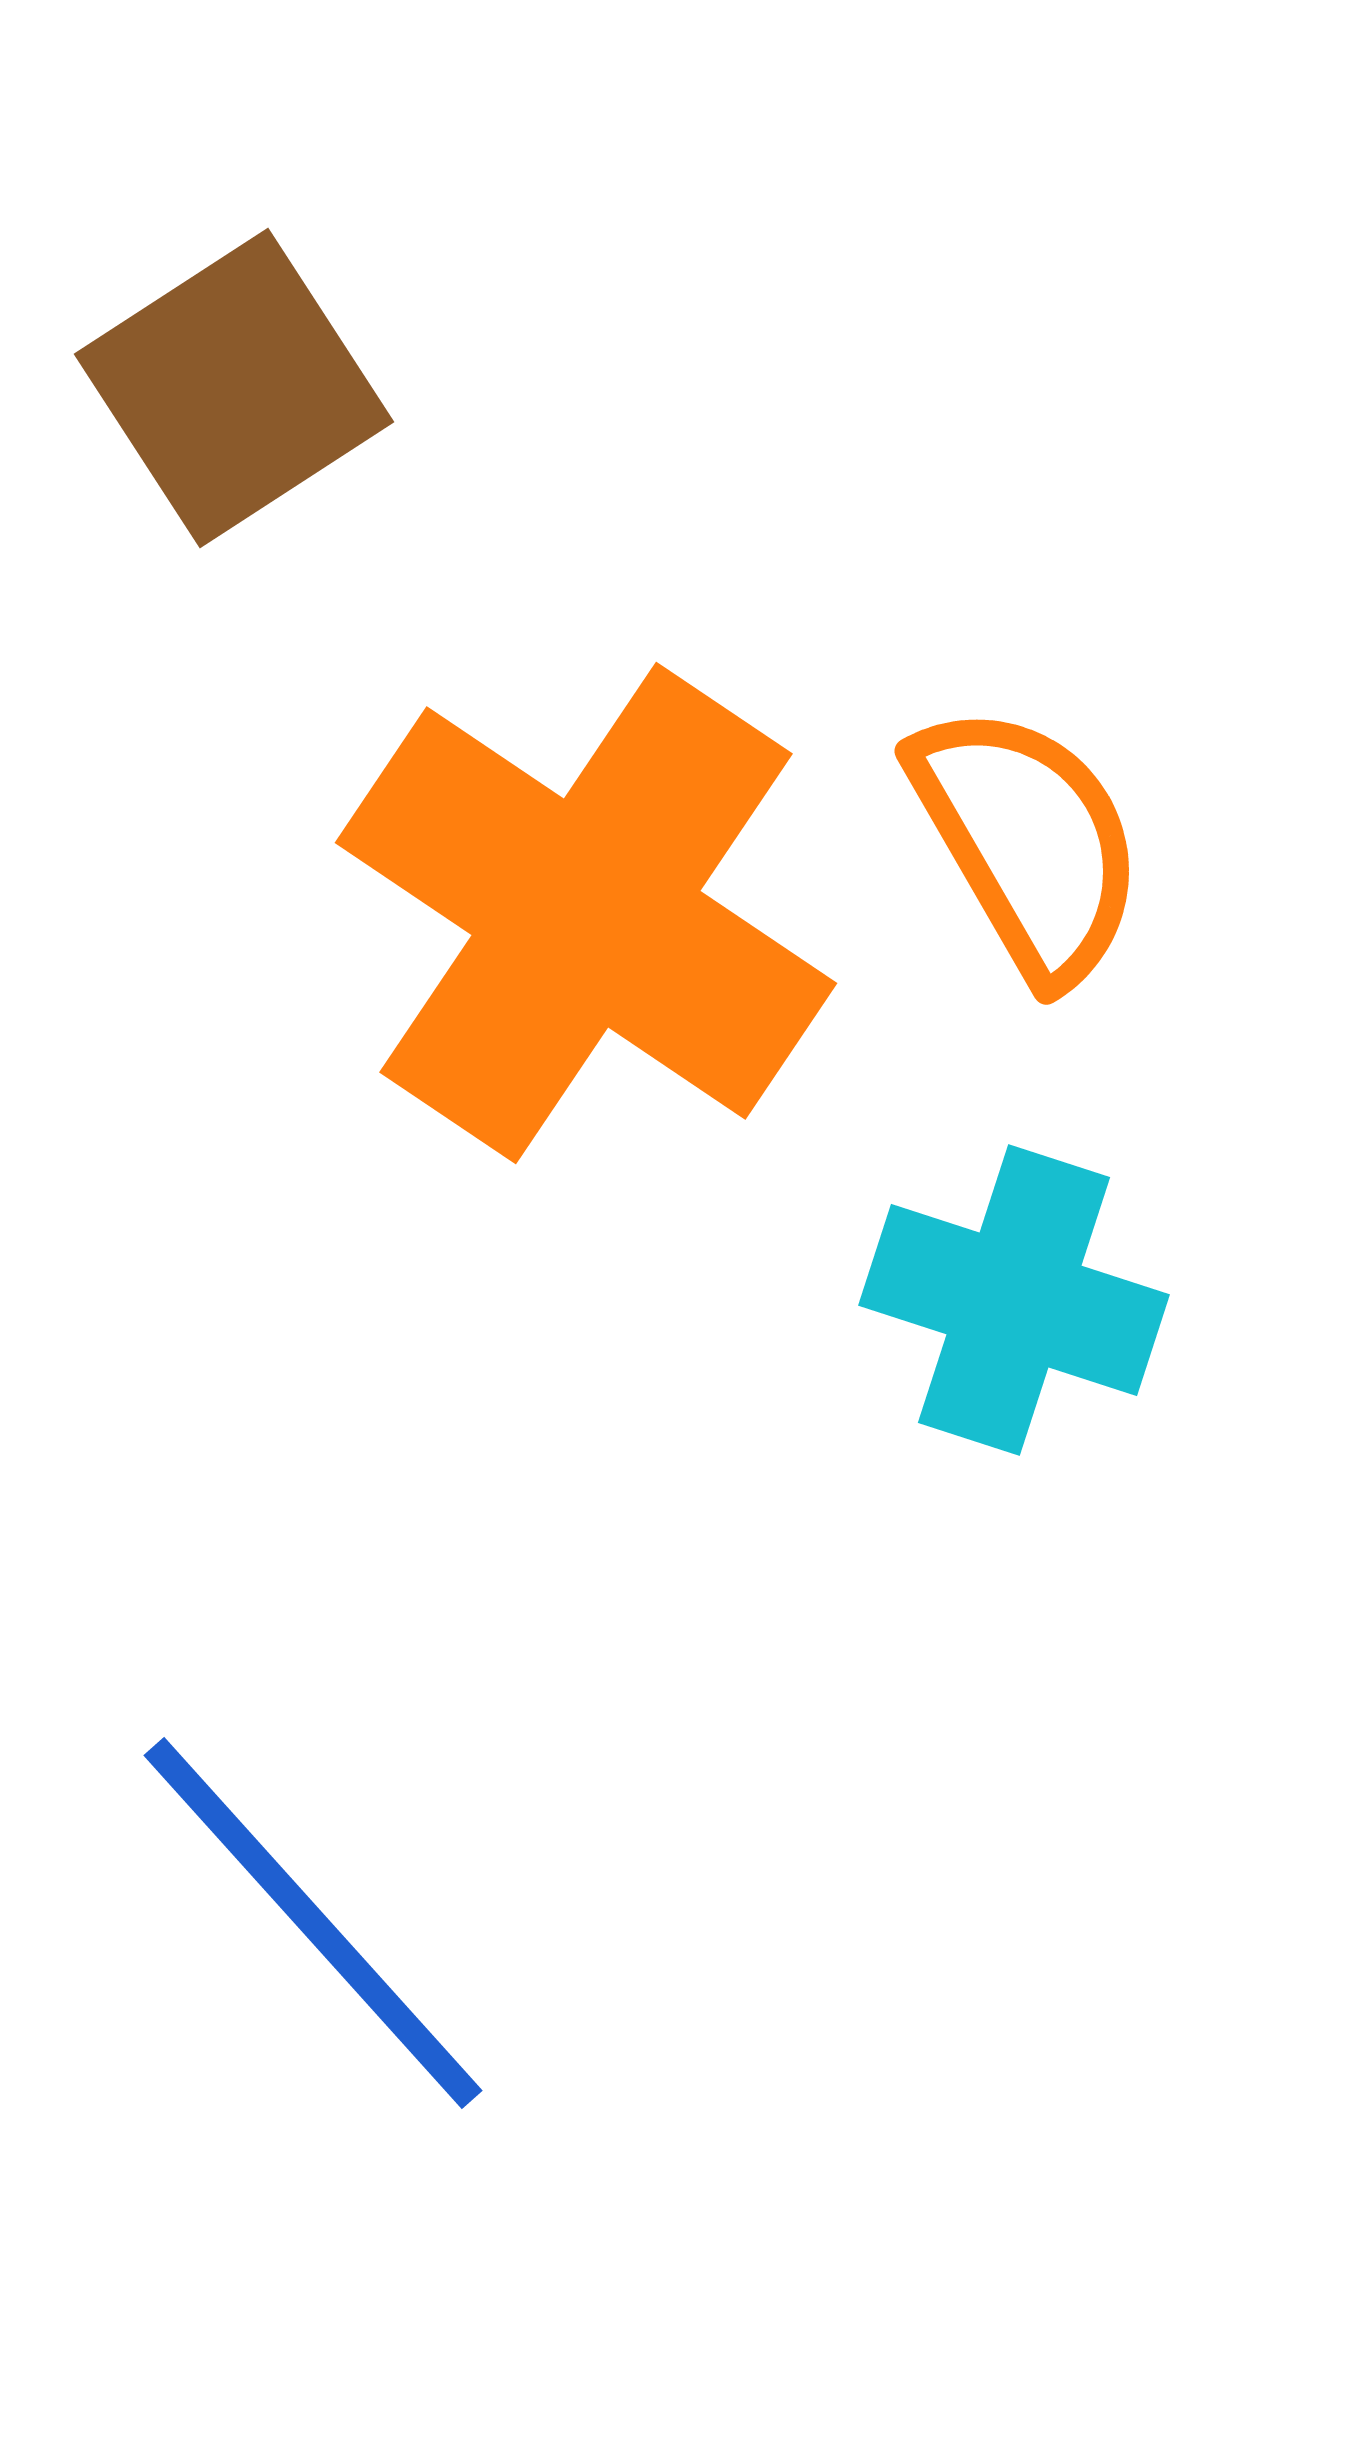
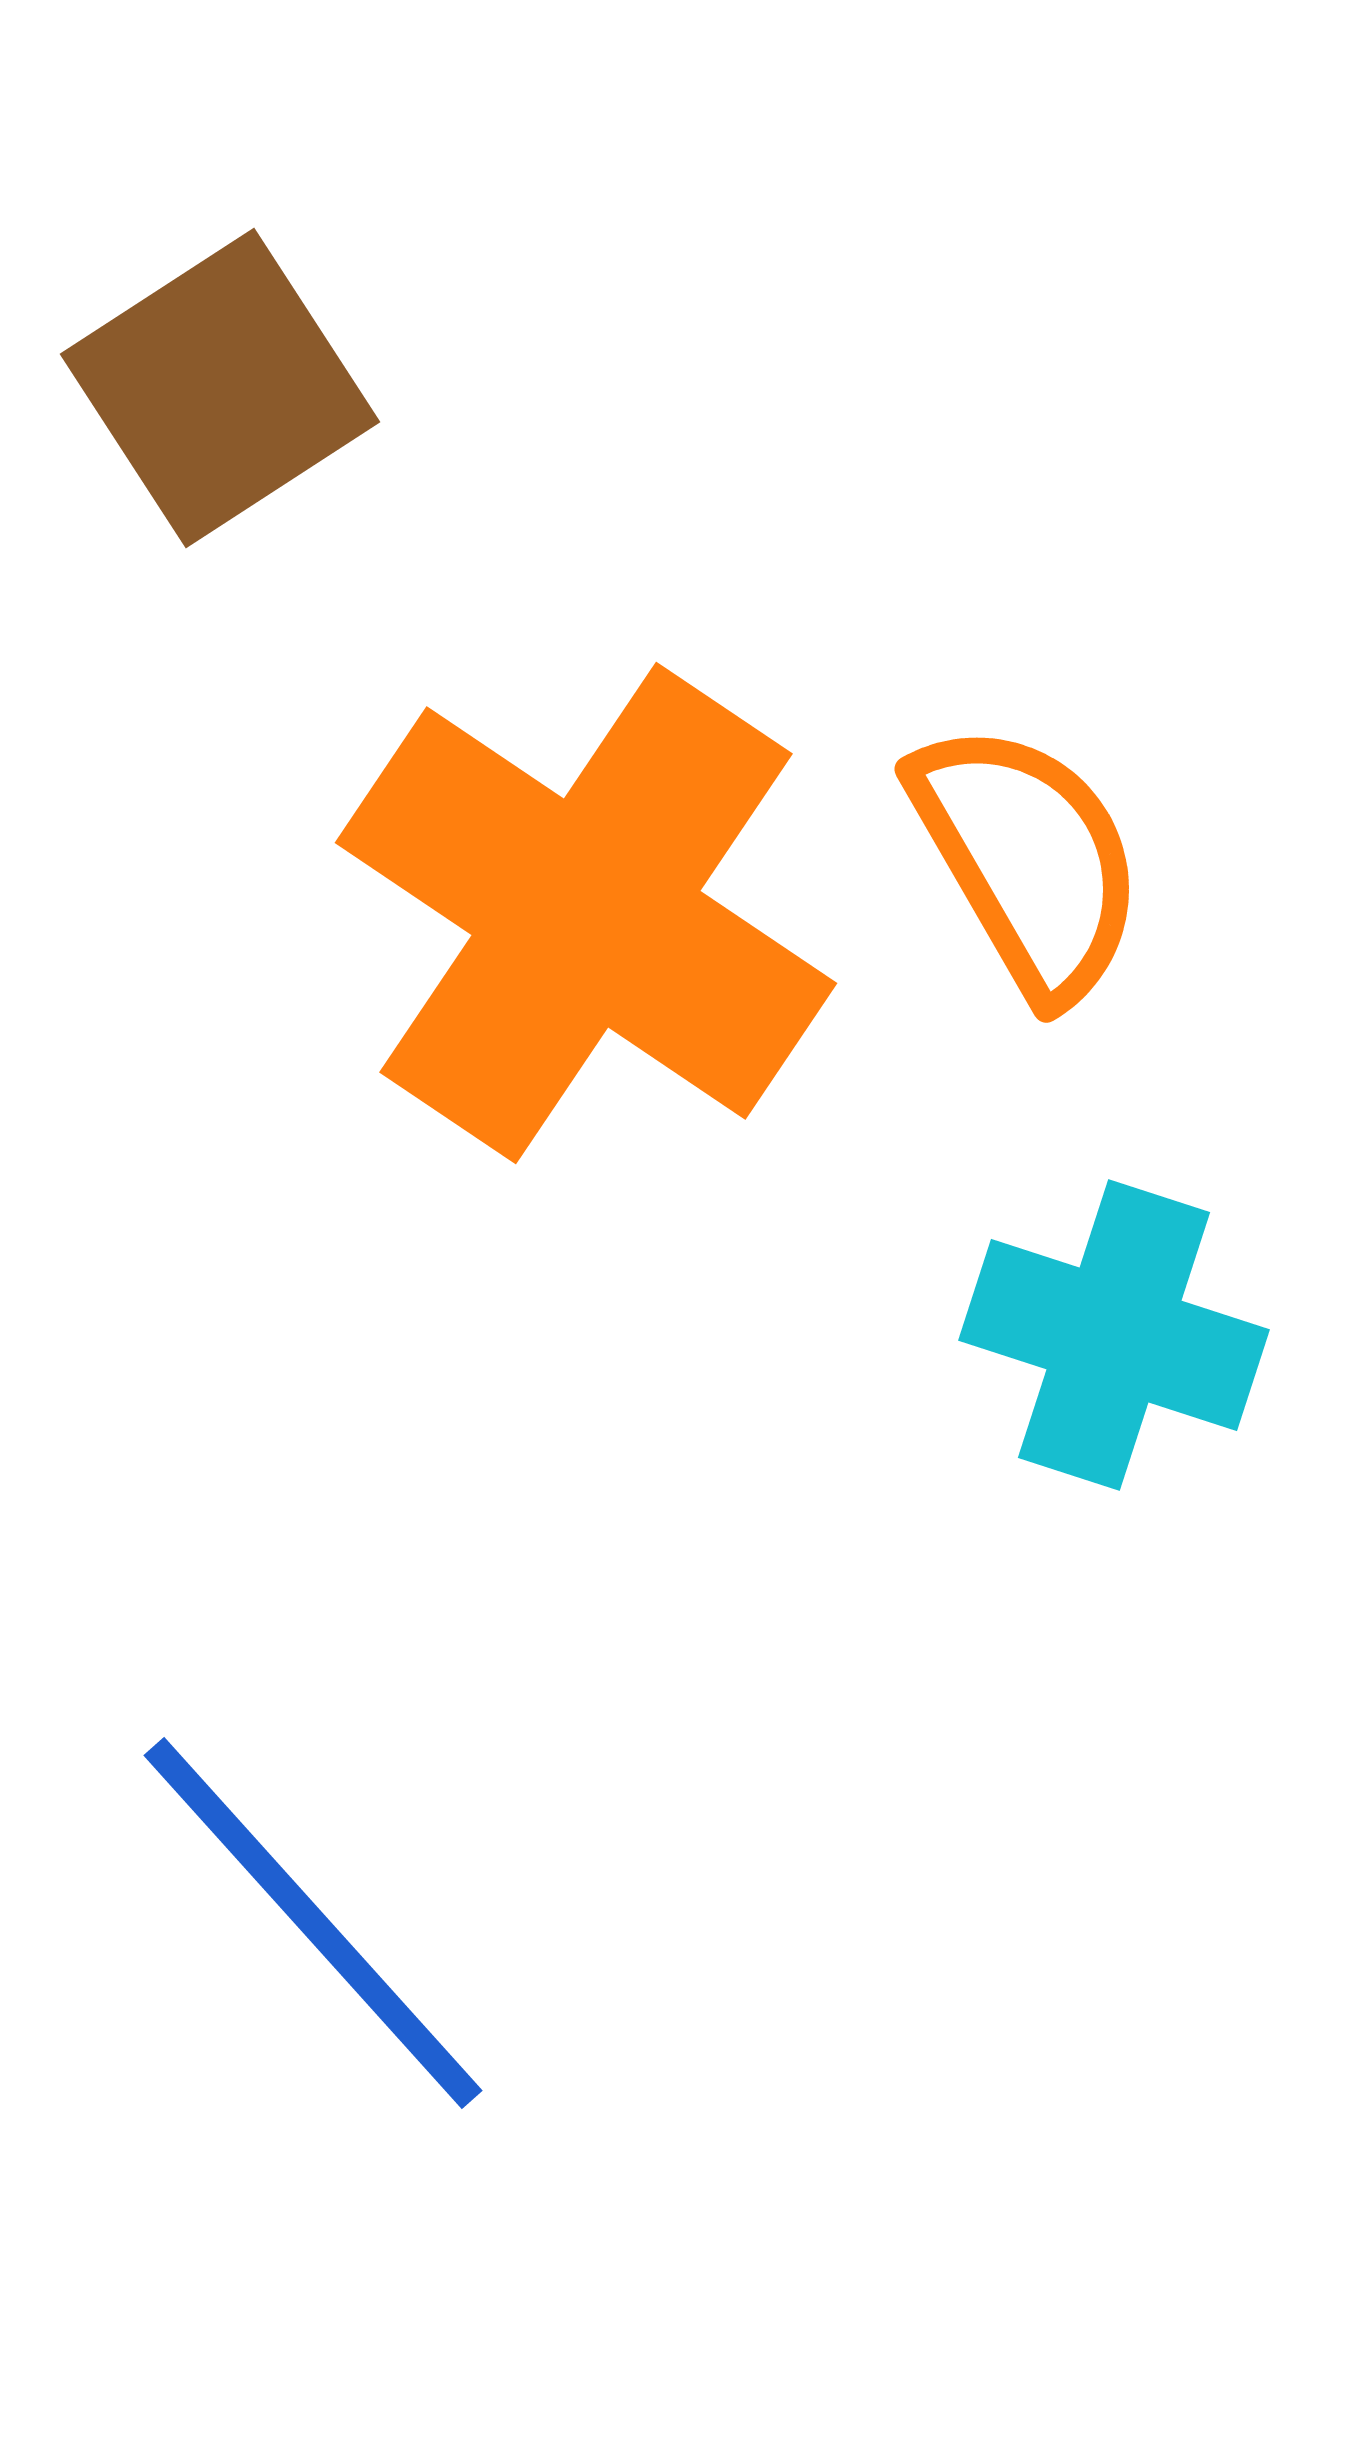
brown square: moved 14 px left
orange semicircle: moved 18 px down
cyan cross: moved 100 px right, 35 px down
